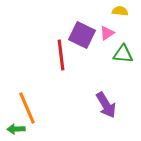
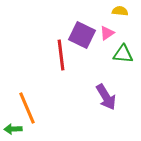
purple arrow: moved 8 px up
green arrow: moved 3 px left
